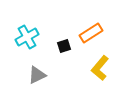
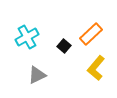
orange rectangle: moved 1 px down; rotated 10 degrees counterclockwise
black square: rotated 32 degrees counterclockwise
yellow L-shape: moved 4 px left
